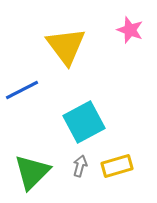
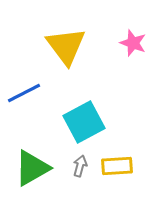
pink star: moved 3 px right, 13 px down
blue line: moved 2 px right, 3 px down
yellow rectangle: rotated 12 degrees clockwise
green triangle: moved 4 px up; rotated 15 degrees clockwise
